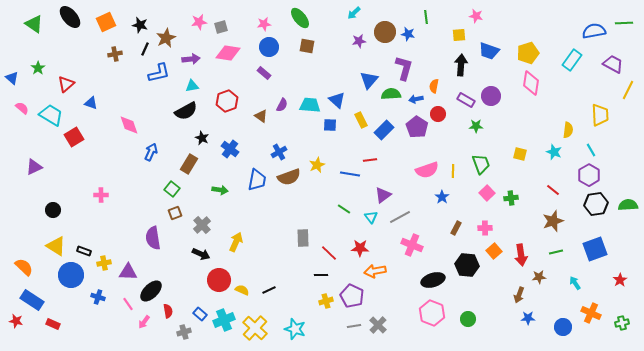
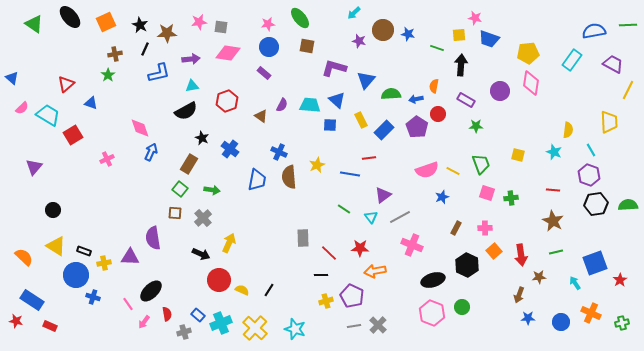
pink star at (476, 16): moved 1 px left, 2 px down
green line at (426, 17): moved 11 px right, 31 px down; rotated 64 degrees counterclockwise
green line at (624, 23): moved 4 px right, 2 px down
pink star at (264, 24): moved 4 px right
black star at (140, 25): rotated 14 degrees clockwise
gray square at (221, 27): rotated 24 degrees clockwise
brown circle at (385, 32): moved 2 px left, 2 px up
brown star at (166, 38): moved 1 px right, 5 px up; rotated 24 degrees clockwise
purple star at (359, 41): rotated 24 degrees clockwise
blue trapezoid at (489, 51): moved 12 px up
yellow pentagon at (528, 53): rotated 10 degrees clockwise
green star at (38, 68): moved 70 px right, 7 px down
purple L-shape at (404, 68): moved 70 px left; rotated 90 degrees counterclockwise
blue triangle at (369, 80): moved 3 px left
purple circle at (491, 96): moved 9 px right, 5 px up
pink semicircle at (22, 108): rotated 96 degrees clockwise
cyan trapezoid at (51, 115): moved 3 px left
yellow trapezoid at (600, 115): moved 9 px right, 7 px down
pink diamond at (129, 125): moved 11 px right, 3 px down
red square at (74, 137): moved 1 px left, 2 px up
blue cross at (279, 152): rotated 35 degrees counterclockwise
yellow square at (520, 154): moved 2 px left, 1 px down
red line at (370, 160): moved 1 px left, 2 px up
purple triangle at (34, 167): rotated 24 degrees counterclockwise
yellow line at (453, 171): rotated 64 degrees counterclockwise
purple hexagon at (589, 175): rotated 10 degrees counterclockwise
brown semicircle at (289, 177): rotated 105 degrees clockwise
green square at (172, 189): moved 8 px right
green arrow at (220, 190): moved 8 px left
red line at (553, 190): rotated 32 degrees counterclockwise
pink square at (487, 193): rotated 28 degrees counterclockwise
pink cross at (101, 195): moved 6 px right, 36 px up; rotated 24 degrees counterclockwise
blue star at (442, 197): rotated 16 degrees clockwise
brown square at (175, 213): rotated 24 degrees clockwise
brown star at (553, 221): rotated 25 degrees counterclockwise
gray cross at (202, 225): moved 1 px right, 7 px up
yellow arrow at (236, 242): moved 7 px left, 1 px down
blue square at (595, 249): moved 14 px down
black hexagon at (467, 265): rotated 20 degrees clockwise
orange semicircle at (24, 267): moved 10 px up
purple triangle at (128, 272): moved 2 px right, 15 px up
blue circle at (71, 275): moved 5 px right
black line at (269, 290): rotated 32 degrees counterclockwise
blue cross at (98, 297): moved 5 px left
red semicircle at (168, 311): moved 1 px left, 3 px down
blue rectangle at (200, 314): moved 2 px left, 1 px down
green circle at (468, 319): moved 6 px left, 12 px up
cyan cross at (224, 320): moved 3 px left, 3 px down
red rectangle at (53, 324): moved 3 px left, 2 px down
blue circle at (563, 327): moved 2 px left, 5 px up
